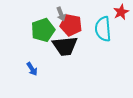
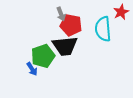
green pentagon: moved 26 px down
